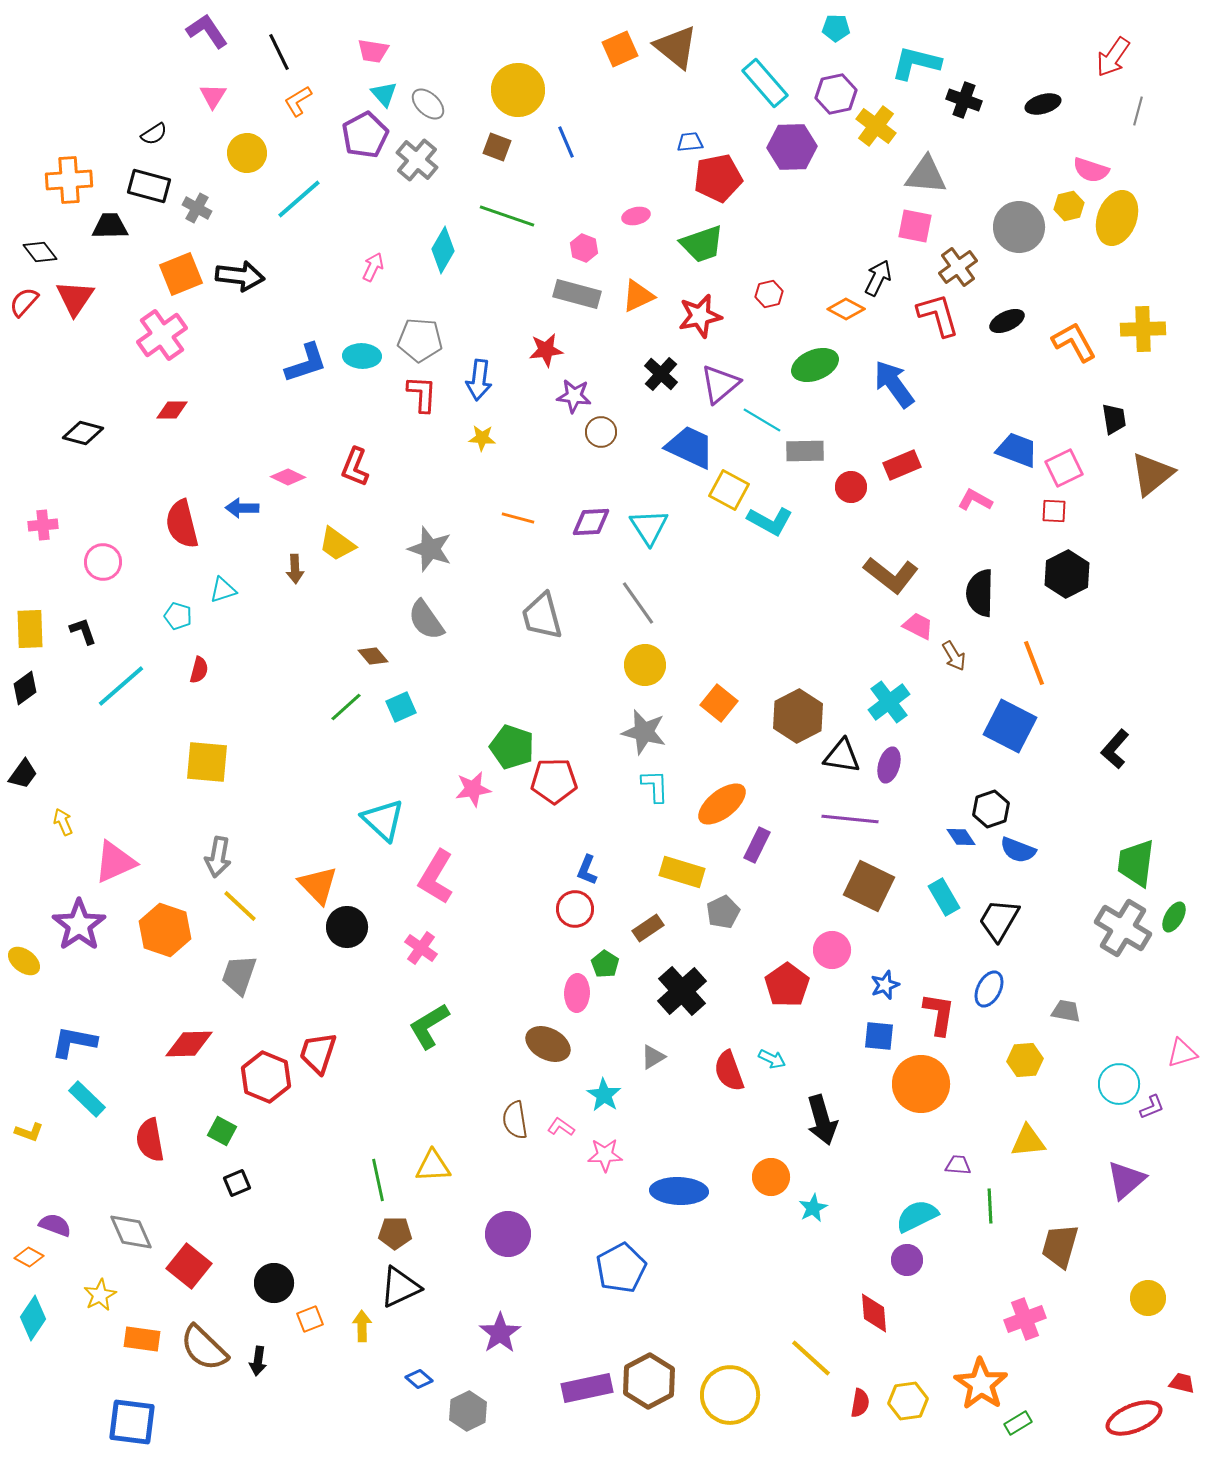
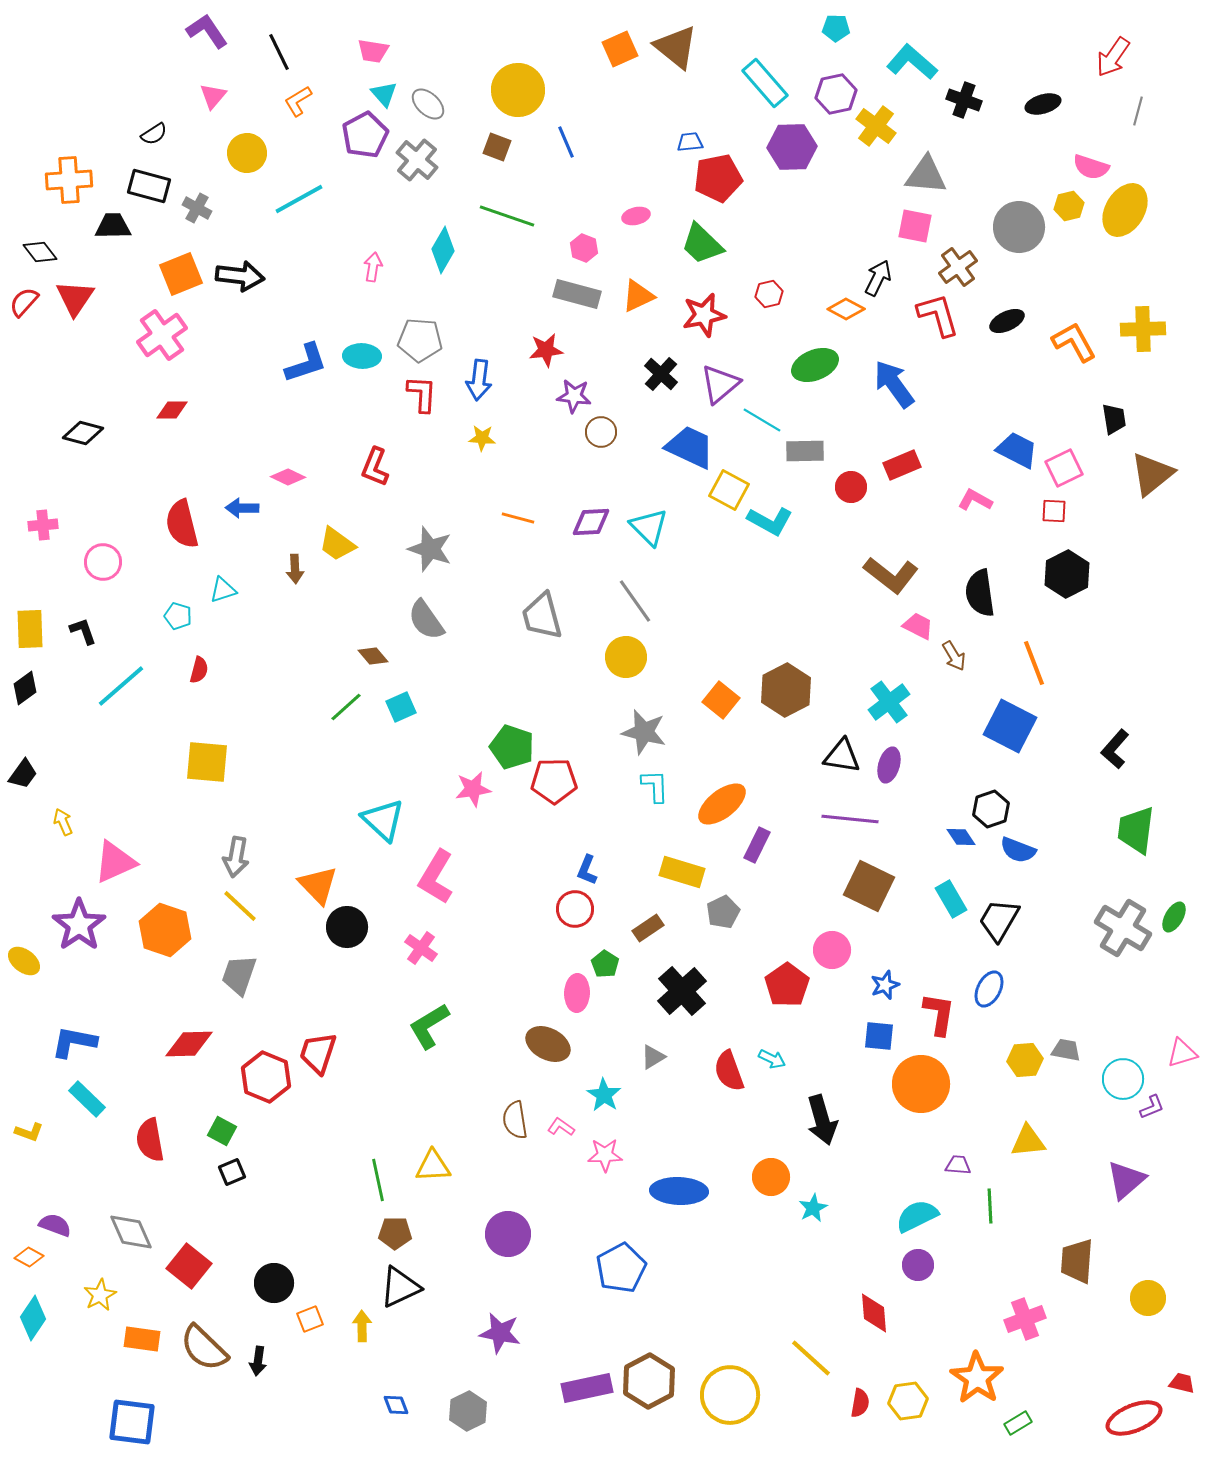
cyan L-shape at (916, 63): moved 4 px left, 1 px up; rotated 27 degrees clockwise
pink triangle at (213, 96): rotated 8 degrees clockwise
pink semicircle at (1091, 170): moved 3 px up
cyan line at (299, 199): rotated 12 degrees clockwise
yellow ellipse at (1117, 218): moved 8 px right, 8 px up; rotated 10 degrees clockwise
black trapezoid at (110, 226): moved 3 px right
green trapezoid at (702, 244): rotated 63 degrees clockwise
pink arrow at (373, 267): rotated 16 degrees counterclockwise
red star at (700, 316): moved 4 px right, 1 px up
blue trapezoid at (1017, 450): rotated 6 degrees clockwise
red L-shape at (355, 467): moved 20 px right
cyan triangle at (649, 527): rotated 12 degrees counterclockwise
black semicircle at (980, 593): rotated 9 degrees counterclockwise
gray line at (638, 603): moved 3 px left, 2 px up
yellow circle at (645, 665): moved 19 px left, 8 px up
orange square at (719, 703): moved 2 px right, 3 px up
brown hexagon at (798, 716): moved 12 px left, 26 px up
gray arrow at (218, 857): moved 18 px right
green trapezoid at (1136, 863): moved 33 px up
cyan rectangle at (944, 897): moved 7 px right, 2 px down
gray trapezoid at (1066, 1011): moved 39 px down
cyan circle at (1119, 1084): moved 4 px right, 5 px up
black square at (237, 1183): moved 5 px left, 11 px up
brown trapezoid at (1060, 1246): moved 17 px right, 15 px down; rotated 12 degrees counterclockwise
purple circle at (907, 1260): moved 11 px right, 5 px down
purple star at (500, 1333): rotated 27 degrees counterclockwise
blue diamond at (419, 1379): moved 23 px left, 26 px down; rotated 28 degrees clockwise
orange star at (981, 1384): moved 4 px left, 6 px up
